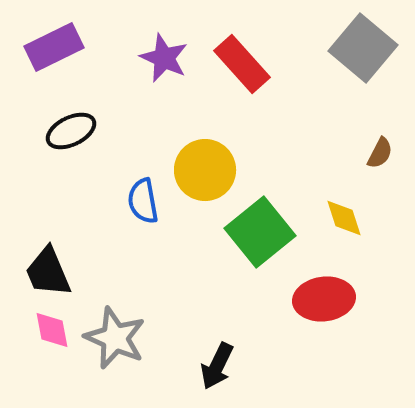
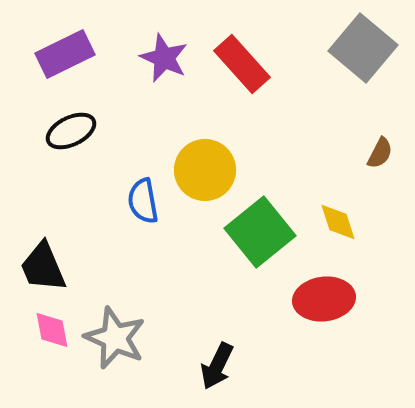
purple rectangle: moved 11 px right, 7 px down
yellow diamond: moved 6 px left, 4 px down
black trapezoid: moved 5 px left, 5 px up
